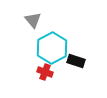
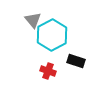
cyan hexagon: moved 13 px up
red cross: moved 3 px right, 1 px up
